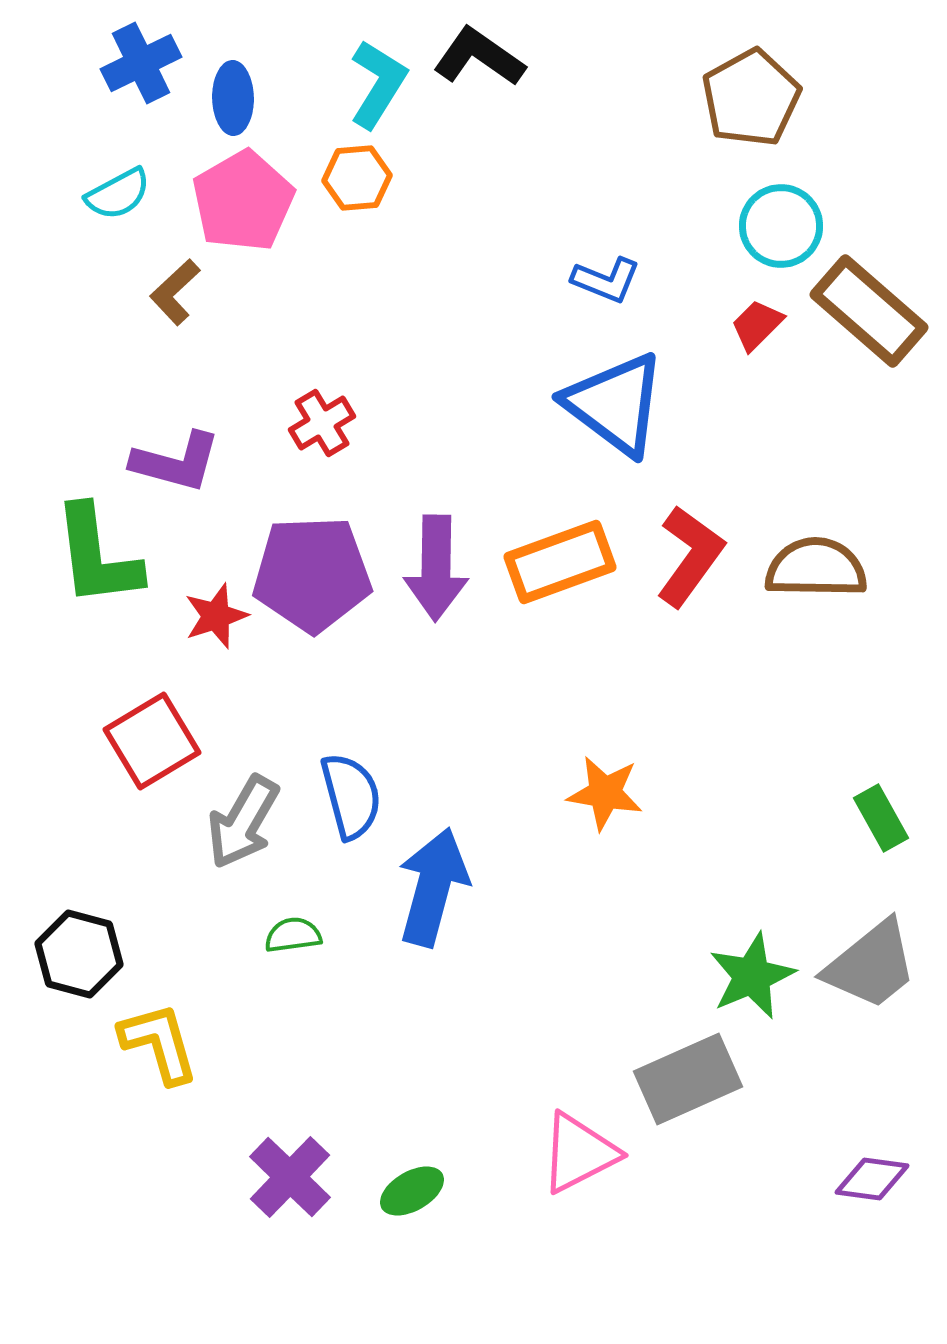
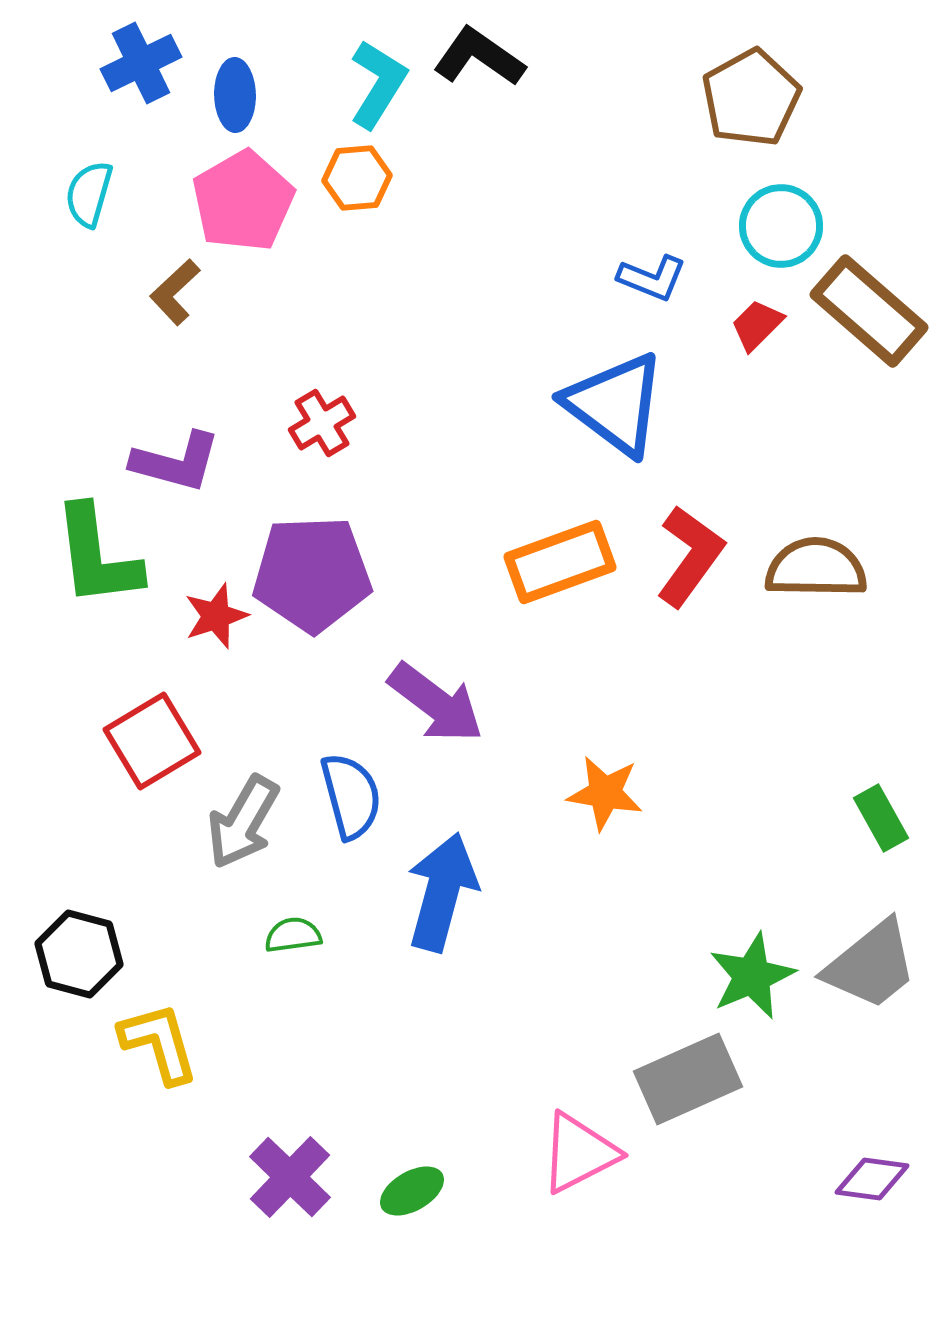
blue ellipse: moved 2 px right, 3 px up
cyan semicircle: moved 29 px left; rotated 134 degrees clockwise
blue L-shape: moved 46 px right, 2 px up
purple arrow: moved 135 px down; rotated 54 degrees counterclockwise
blue arrow: moved 9 px right, 5 px down
